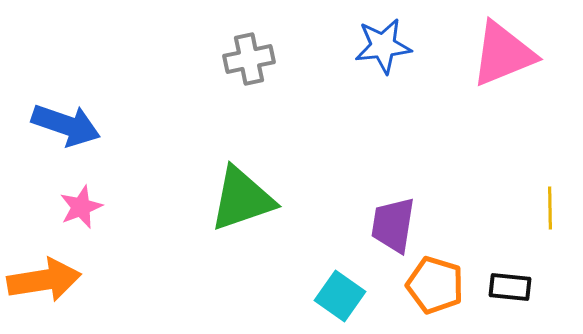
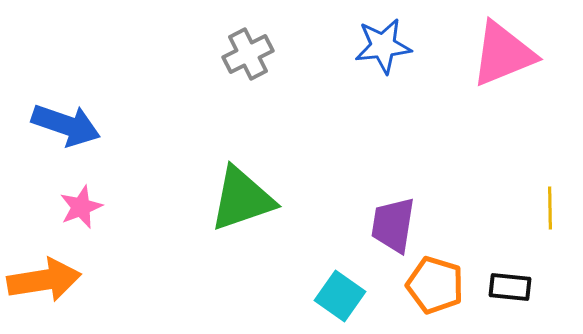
gray cross: moved 1 px left, 5 px up; rotated 15 degrees counterclockwise
